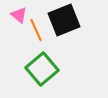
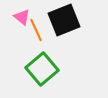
pink triangle: moved 3 px right, 2 px down
